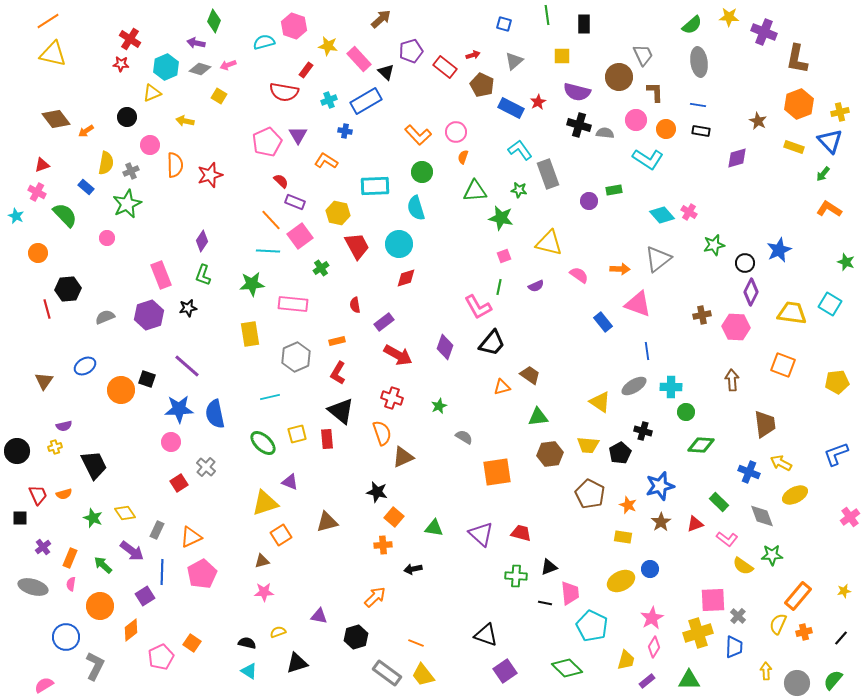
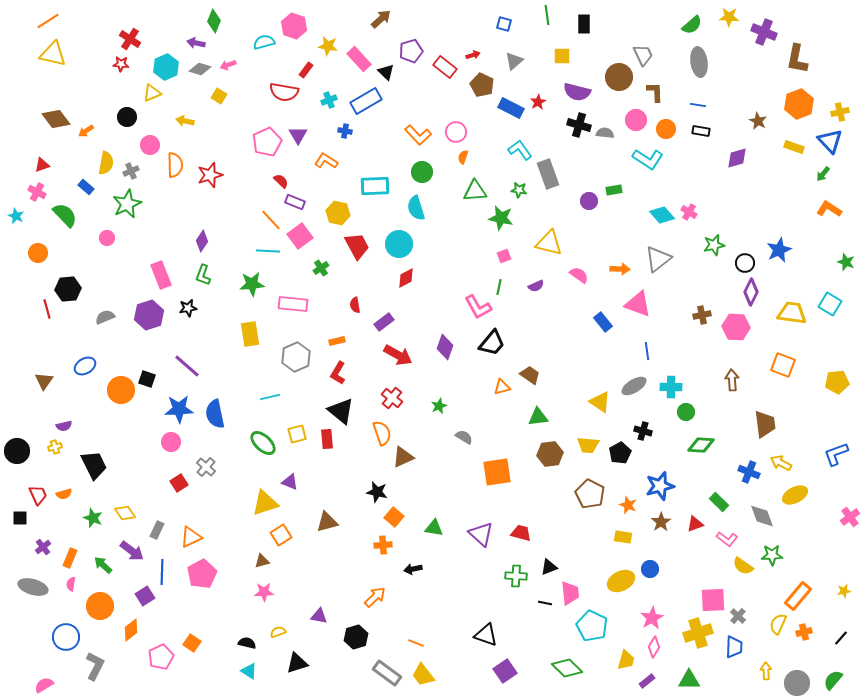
red diamond at (406, 278): rotated 10 degrees counterclockwise
red cross at (392, 398): rotated 20 degrees clockwise
